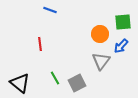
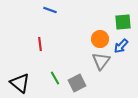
orange circle: moved 5 px down
